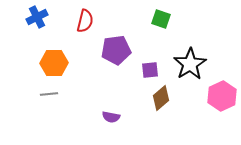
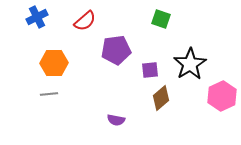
red semicircle: rotated 35 degrees clockwise
purple semicircle: moved 5 px right, 3 px down
